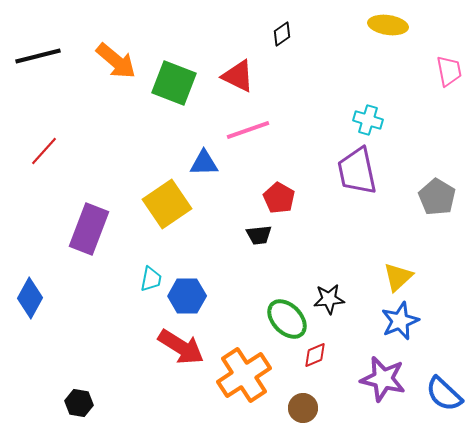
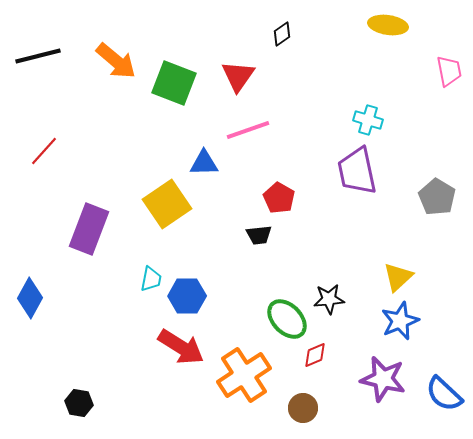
red triangle: rotated 39 degrees clockwise
